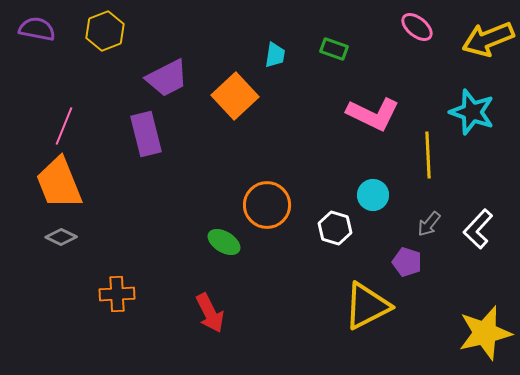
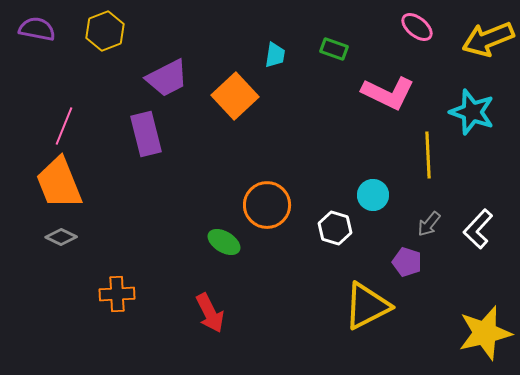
pink L-shape: moved 15 px right, 21 px up
